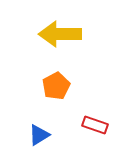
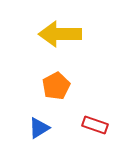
blue triangle: moved 7 px up
